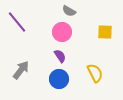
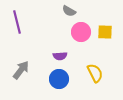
purple line: rotated 25 degrees clockwise
pink circle: moved 19 px right
purple semicircle: rotated 120 degrees clockwise
